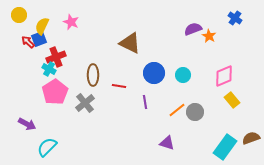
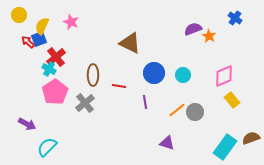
red cross: rotated 18 degrees counterclockwise
